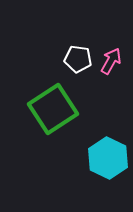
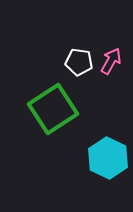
white pentagon: moved 1 px right, 3 px down
